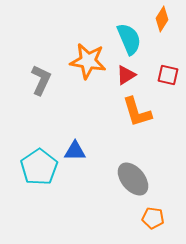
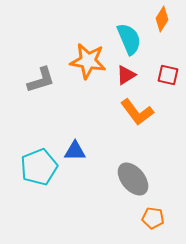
gray L-shape: rotated 48 degrees clockwise
orange L-shape: rotated 20 degrees counterclockwise
cyan pentagon: rotated 12 degrees clockwise
